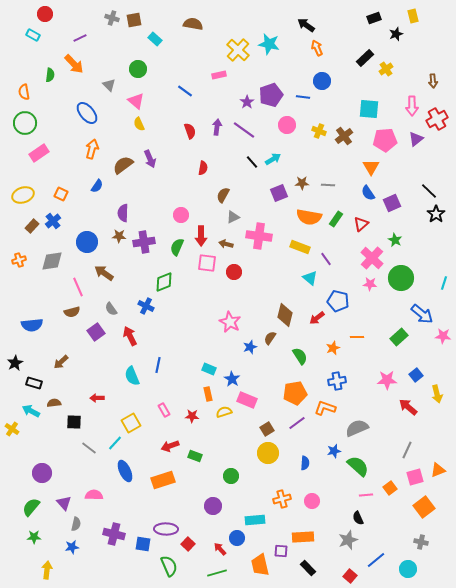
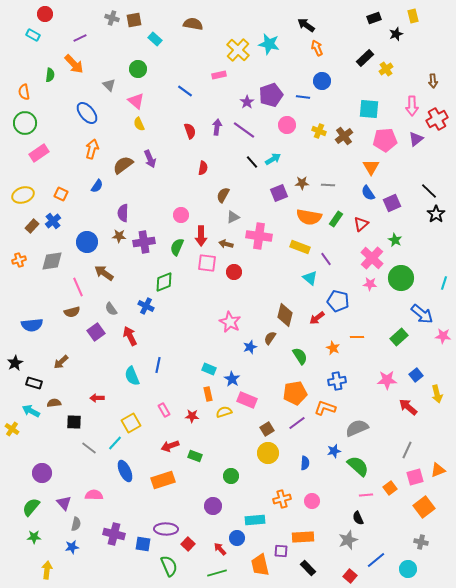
orange star at (333, 348): rotated 24 degrees counterclockwise
